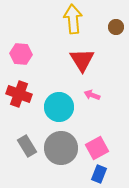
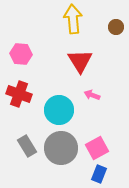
red triangle: moved 2 px left, 1 px down
cyan circle: moved 3 px down
